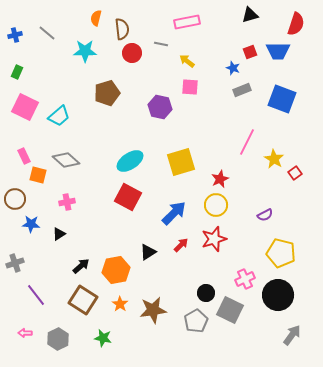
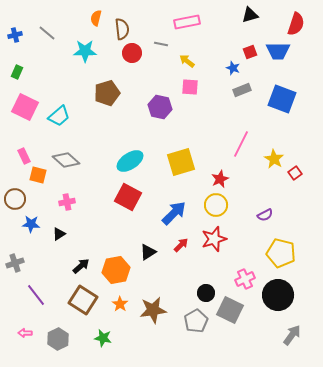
pink line at (247, 142): moved 6 px left, 2 px down
